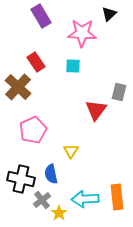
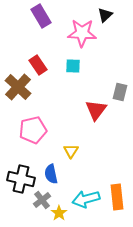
black triangle: moved 4 px left, 1 px down
red rectangle: moved 2 px right, 3 px down
gray rectangle: moved 1 px right
pink pentagon: rotated 12 degrees clockwise
cyan arrow: moved 1 px right; rotated 12 degrees counterclockwise
